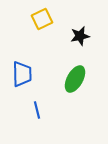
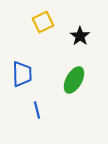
yellow square: moved 1 px right, 3 px down
black star: rotated 24 degrees counterclockwise
green ellipse: moved 1 px left, 1 px down
